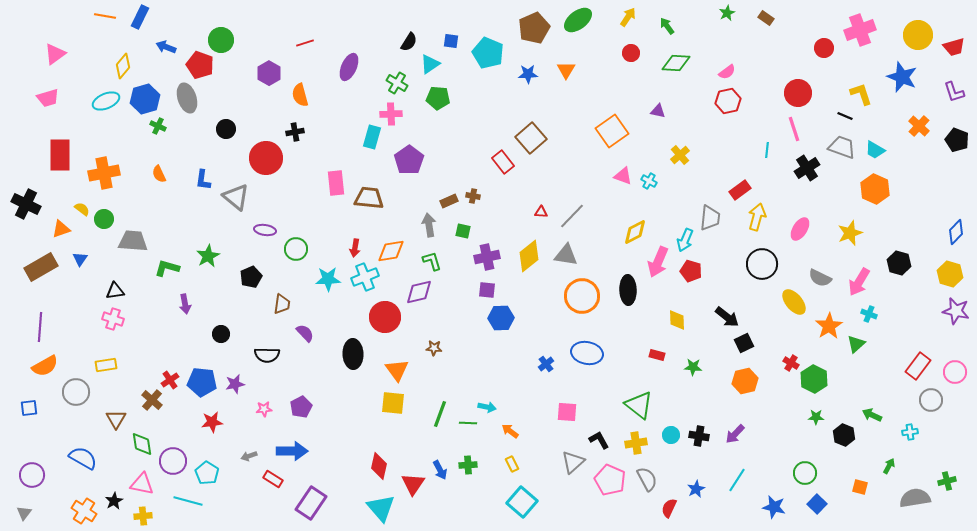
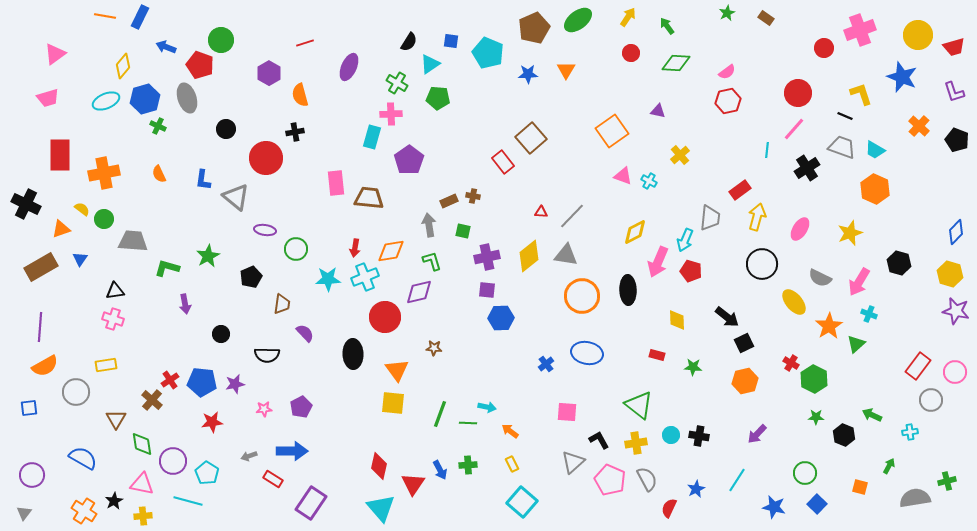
pink line at (794, 129): rotated 60 degrees clockwise
purple arrow at (735, 434): moved 22 px right
